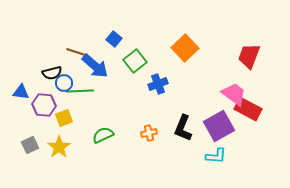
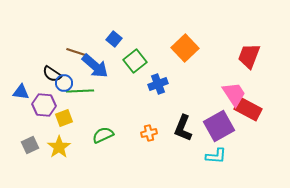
black semicircle: moved 1 px down; rotated 48 degrees clockwise
pink trapezoid: rotated 20 degrees clockwise
